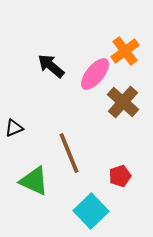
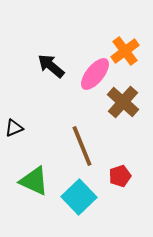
brown line: moved 13 px right, 7 px up
cyan square: moved 12 px left, 14 px up
